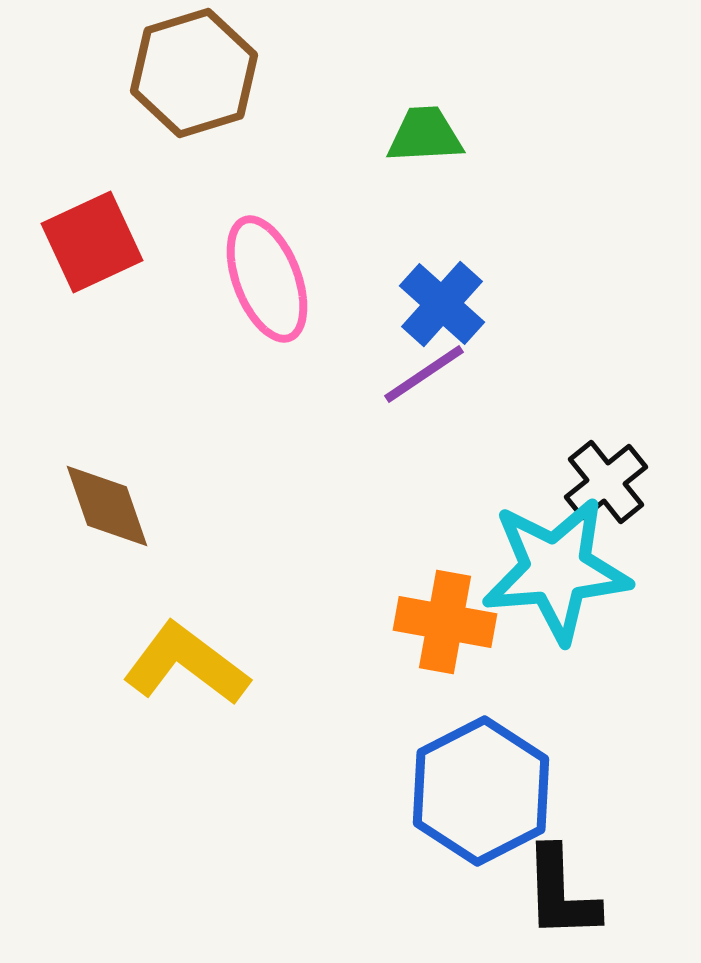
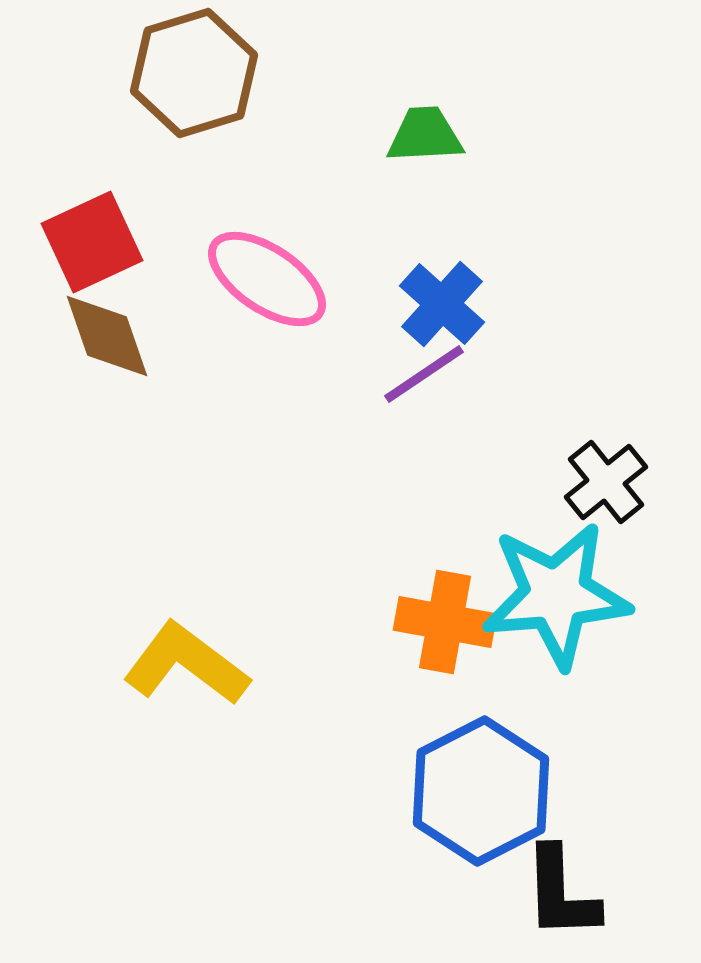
pink ellipse: rotated 35 degrees counterclockwise
brown diamond: moved 170 px up
cyan star: moved 25 px down
